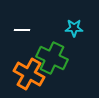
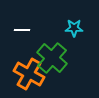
green cross: rotated 16 degrees clockwise
